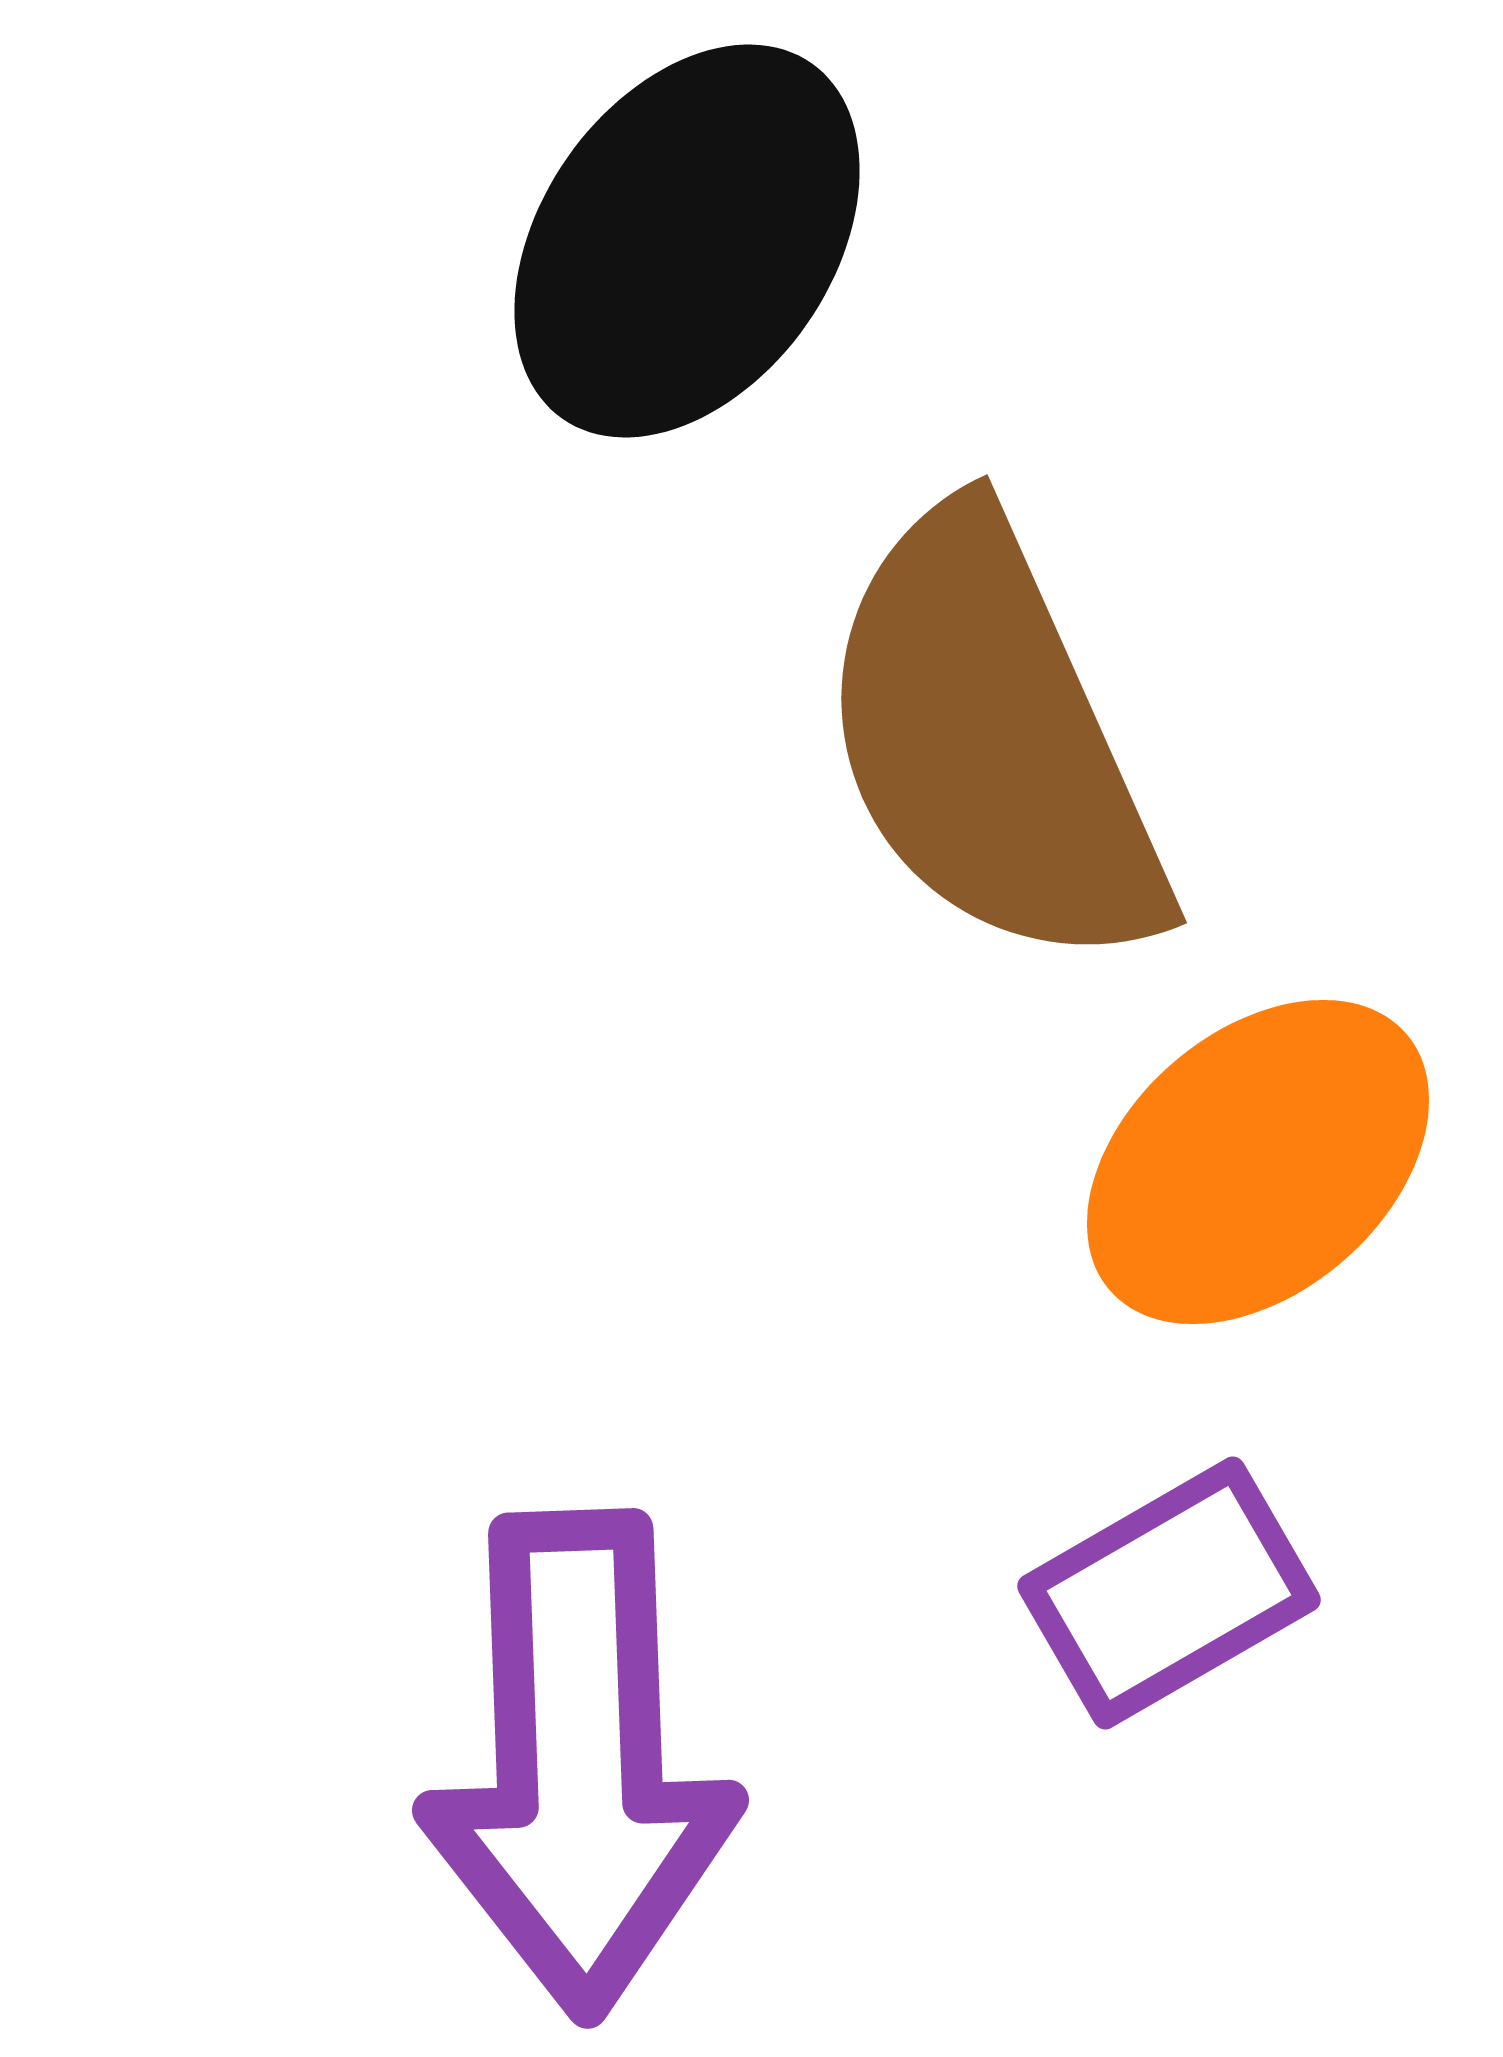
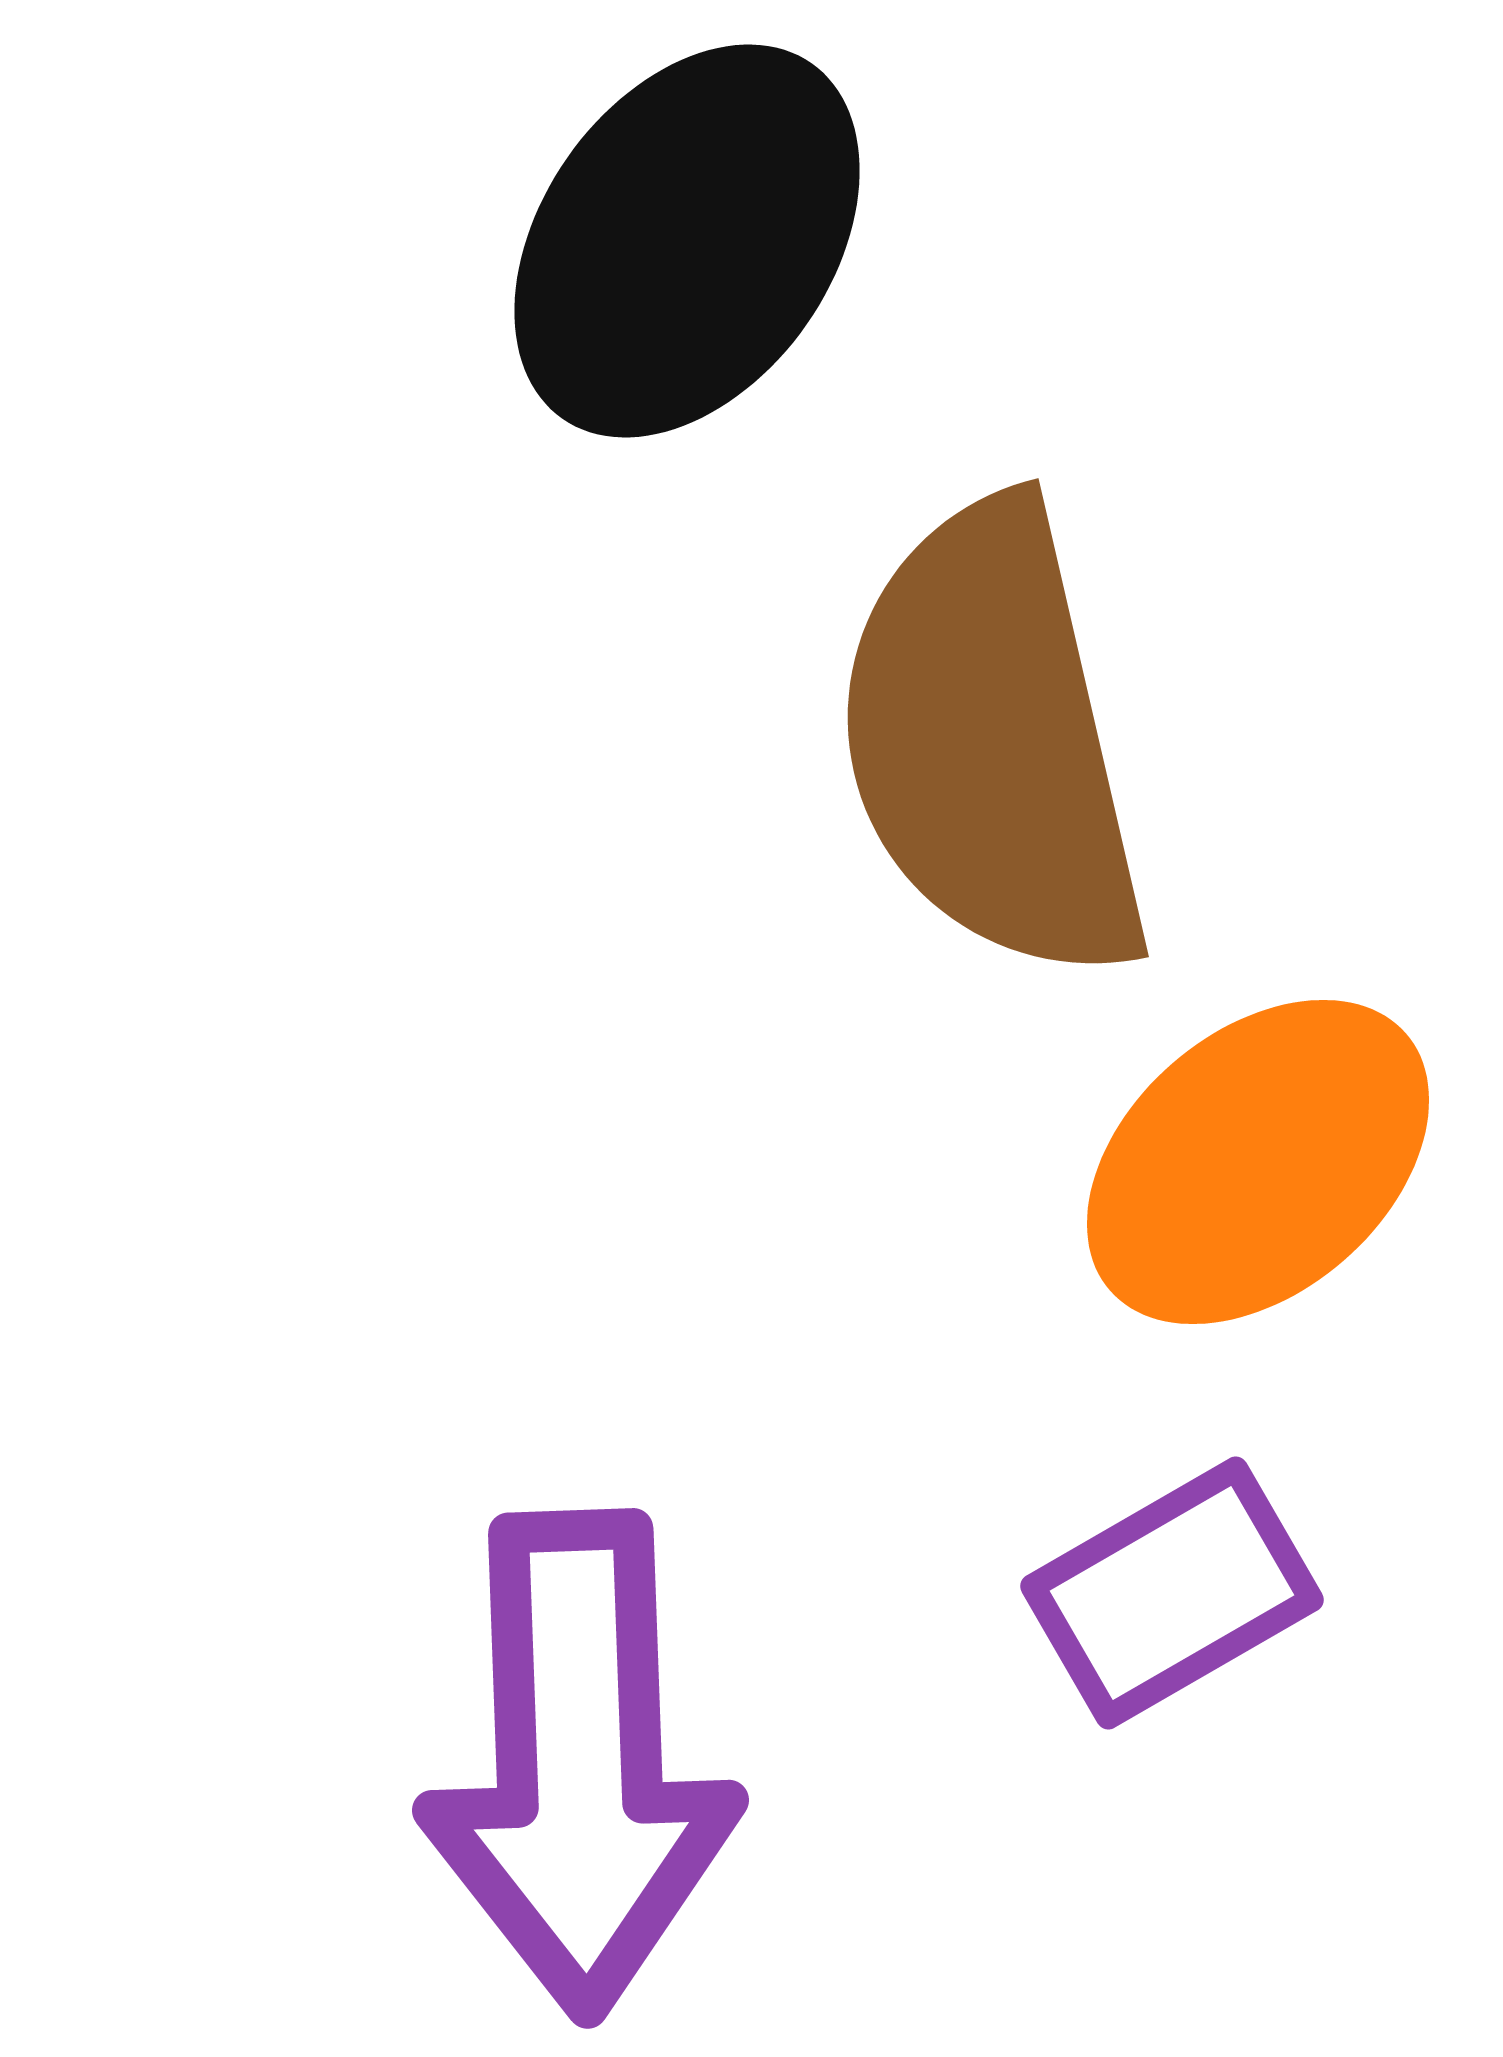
brown semicircle: rotated 11 degrees clockwise
purple rectangle: moved 3 px right
